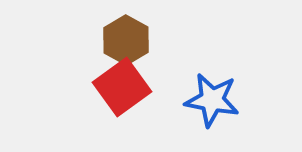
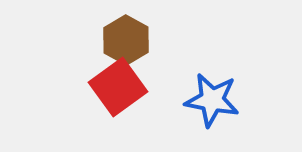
red square: moved 4 px left
